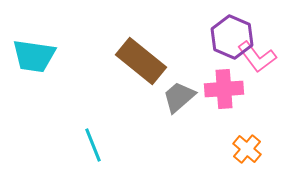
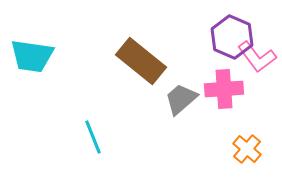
cyan trapezoid: moved 2 px left
gray trapezoid: moved 2 px right, 2 px down
cyan line: moved 8 px up
